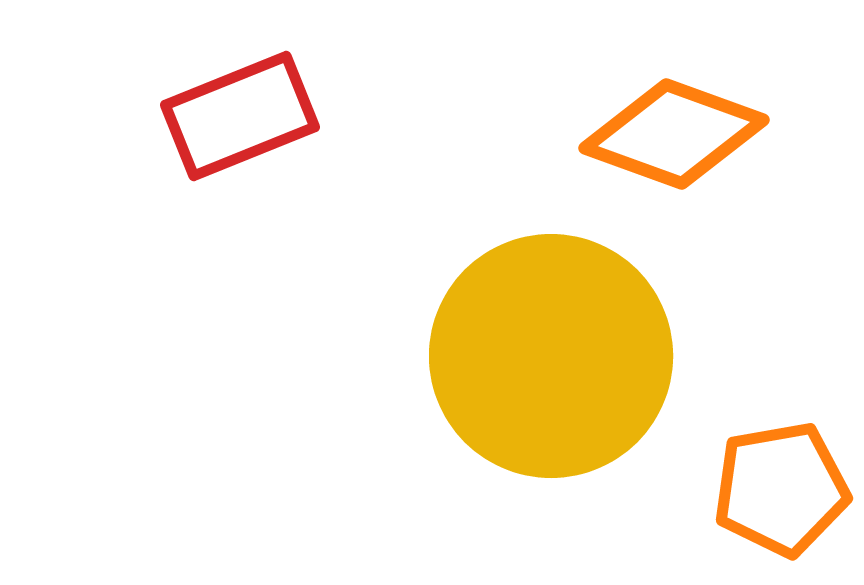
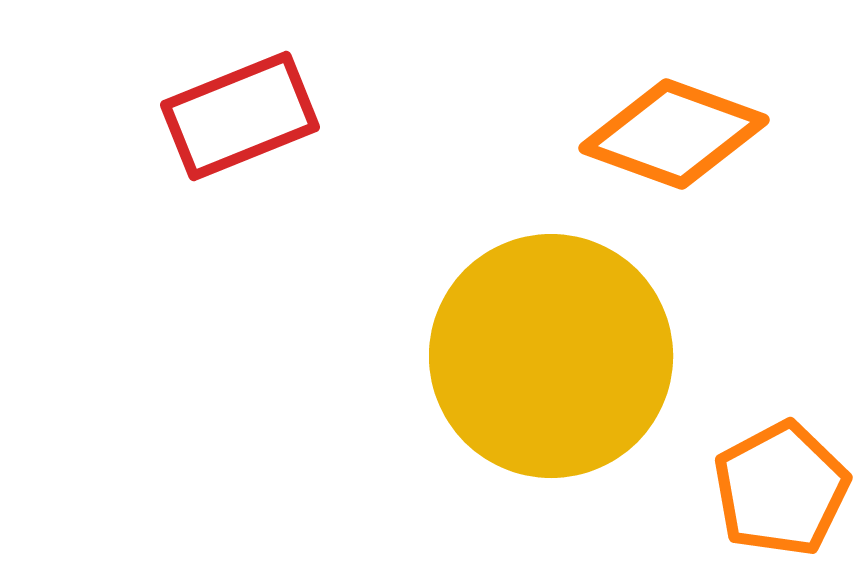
orange pentagon: rotated 18 degrees counterclockwise
